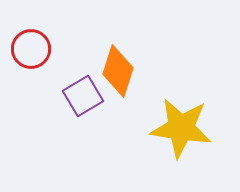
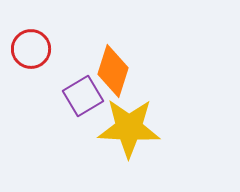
orange diamond: moved 5 px left
yellow star: moved 52 px left; rotated 6 degrees counterclockwise
